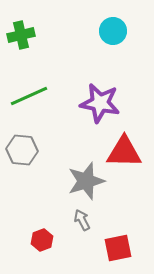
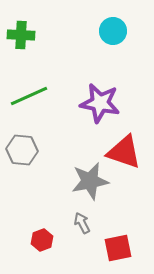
green cross: rotated 16 degrees clockwise
red triangle: rotated 18 degrees clockwise
gray star: moved 4 px right; rotated 6 degrees clockwise
gray arrow: moved 3 px down
